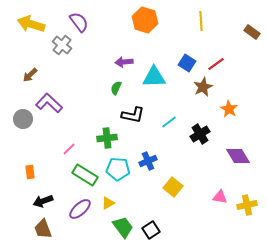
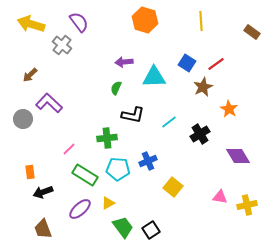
black arrow: moved 9 px up
